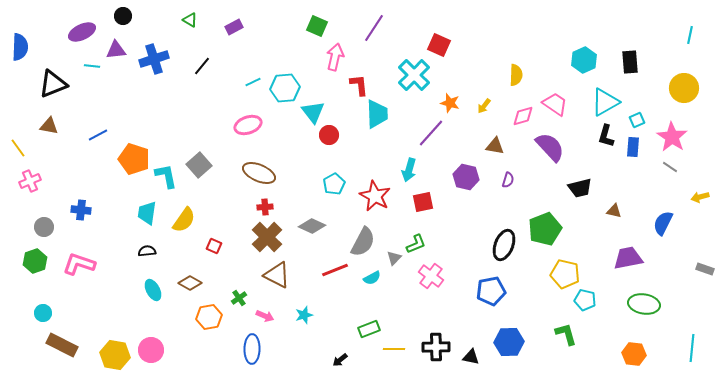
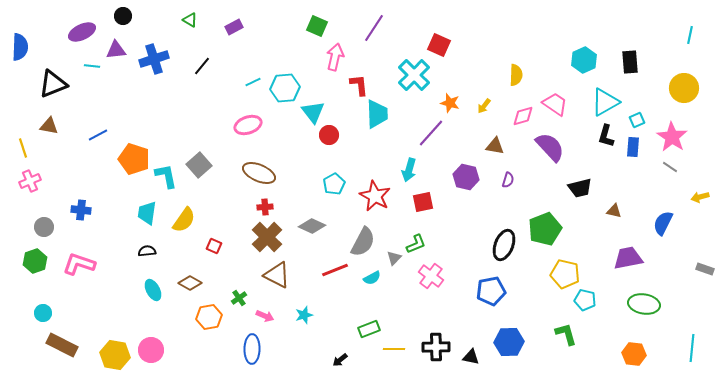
yellow line at (18, 148): moved 5 px right; rotated 18 degrees clockwise
